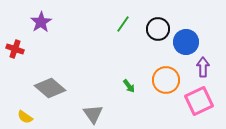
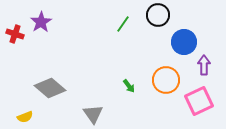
black circle: moved 14 px up
blue circle: moved 2 px left
red cross: moved 15 px up
purple arrow: moved 1 px right, 2 px up
yellow semicircle: rotated 56 degrees counterclockwise
